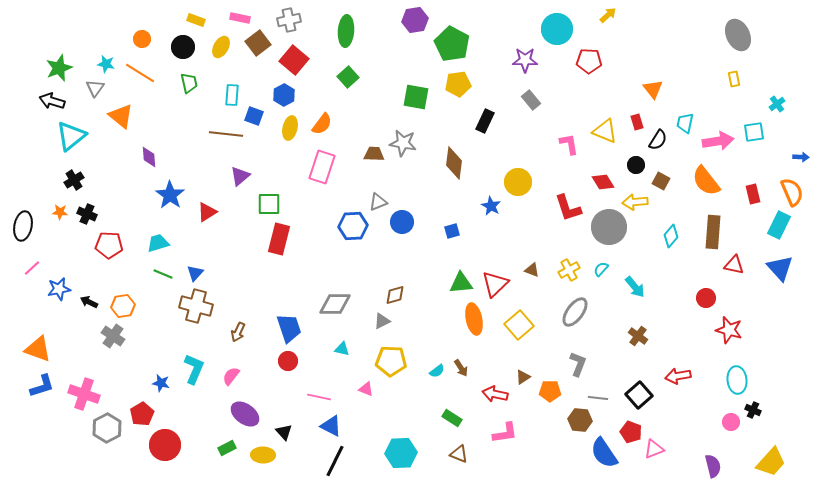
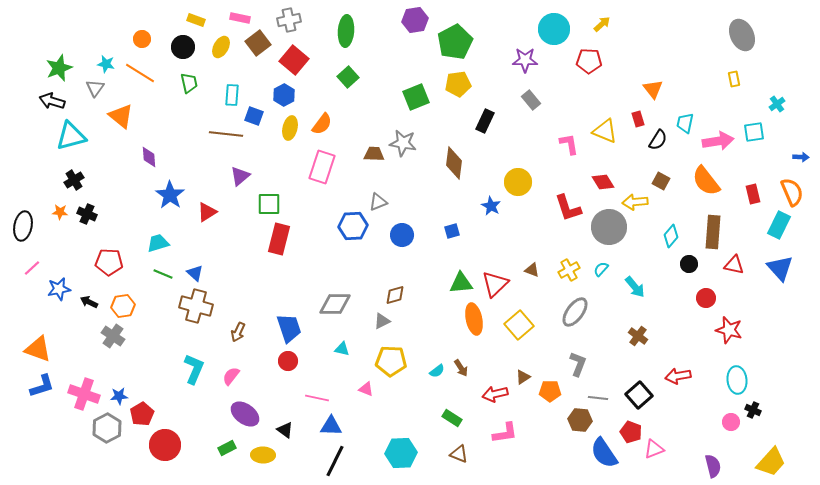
yellow arrow at (608, 15): moved 6 px left, 9 px down
cyan circle at (557, 29): moved 3 px left
gray ellipse at (738, 35): moved 4 px right
green pentagon at (452, 44): moved 3 px right, 2 px up; rotated 16 degrees clockwise
green square at (416, 97): rotated 32 degrees counterclockwise
red rectangle at (637, 122): moved 1 px right, 3 px up
cyan triangle at (71, 136): rotated 24 degrees clockwise
black circle at (636, 165): moved 53 px right, 99 px down
blue circle at (402, 222): moved 13 px down
red pentagon at (109, 245): moved 17 px down
blue triangle at (195, 273): rotated 30 degrees counterclockwise
blue star at (161, 383): moved 42 px left, 13 px down; rotated 18 degrees counterclockwise
red arrow at (495, 394): rotated 25 degrees counterclockwise
pink line at (319, 397): moved 2 px left, 1 px down
blue triangle at (331, 426): rotated 25 degrees counterclockwise
black triangle at (284, 432): moved 1 px right, 2 px up; rotated 12 degrees counterclockwise
